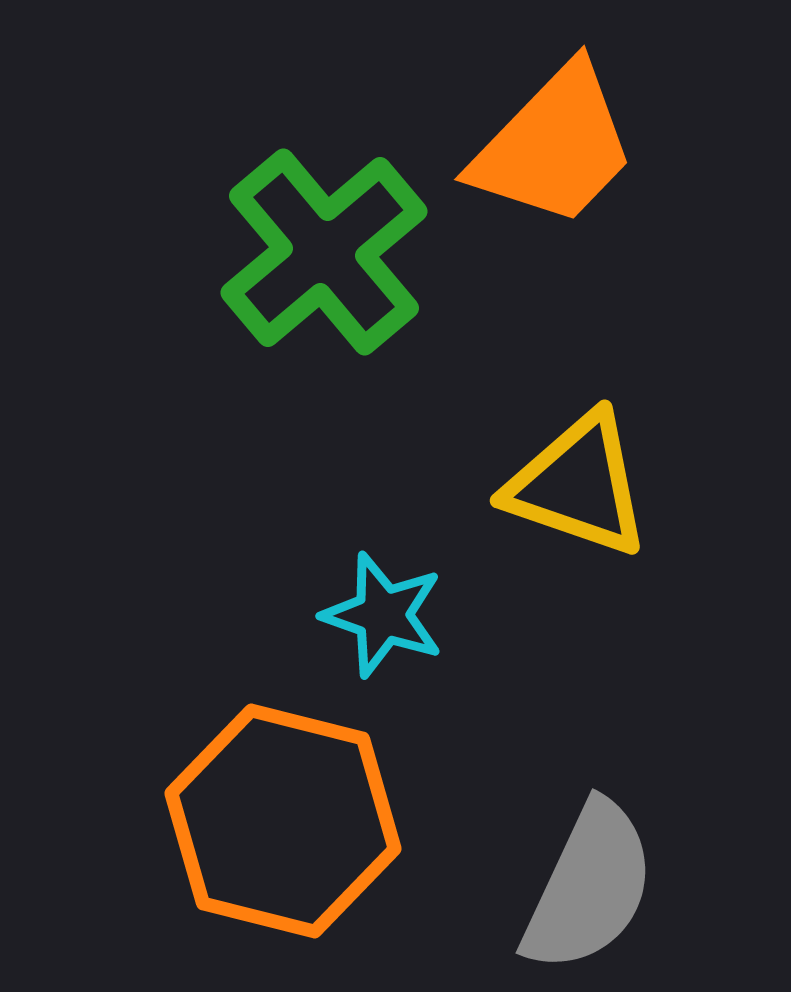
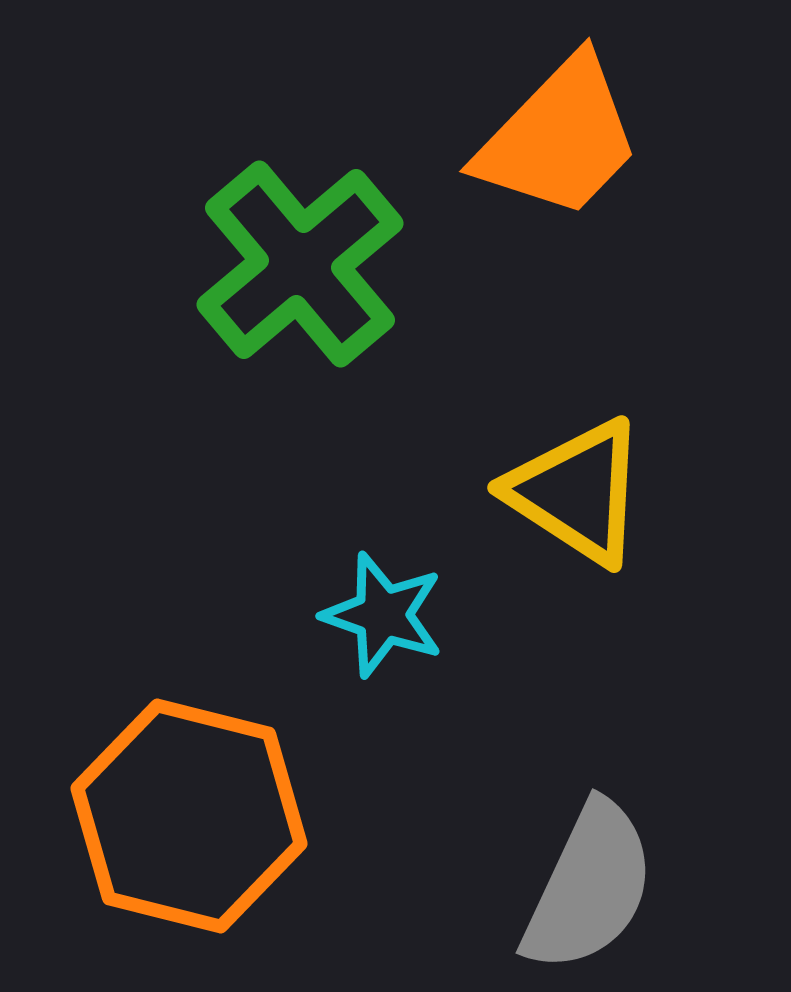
orange trapezoid: moved 5 px right, 8 px up
green cross: moved 24 px left, 12 px down
yellow triangle: moved 1 px left, 7 px down; rotated 14 degrees clockwise
orange hexagon: moved 94 px left, 5 px up
